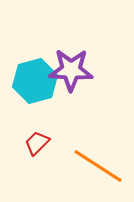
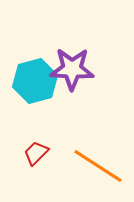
purple star: moved 1 px right, 1 px up
red trapezoid: moved 1 px left, 10 px down
